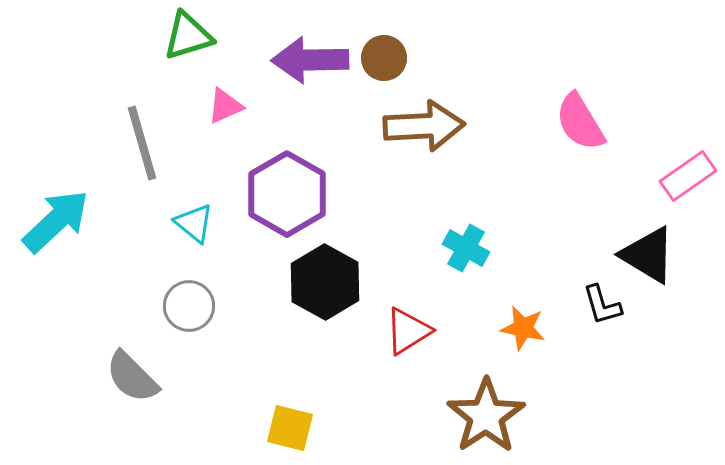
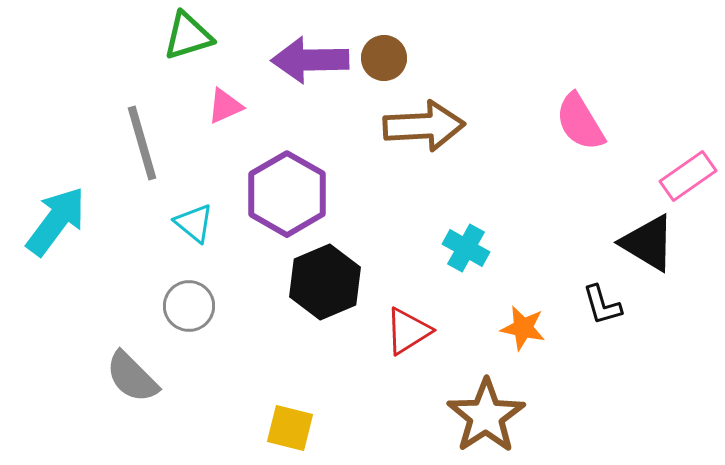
cyan arrow: rotated 10 degrees counterclockwise
black triangle: moved 12 px up
black hexagon: rotated 8 degrees clockwise
